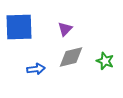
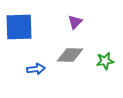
purple triangle: moved 10 px right, 7 px up
gray diamond: moved 1 px left, 2 px up; rotated 16 degrees clockwise
green star: rotated 30 degrees counterclockwise
